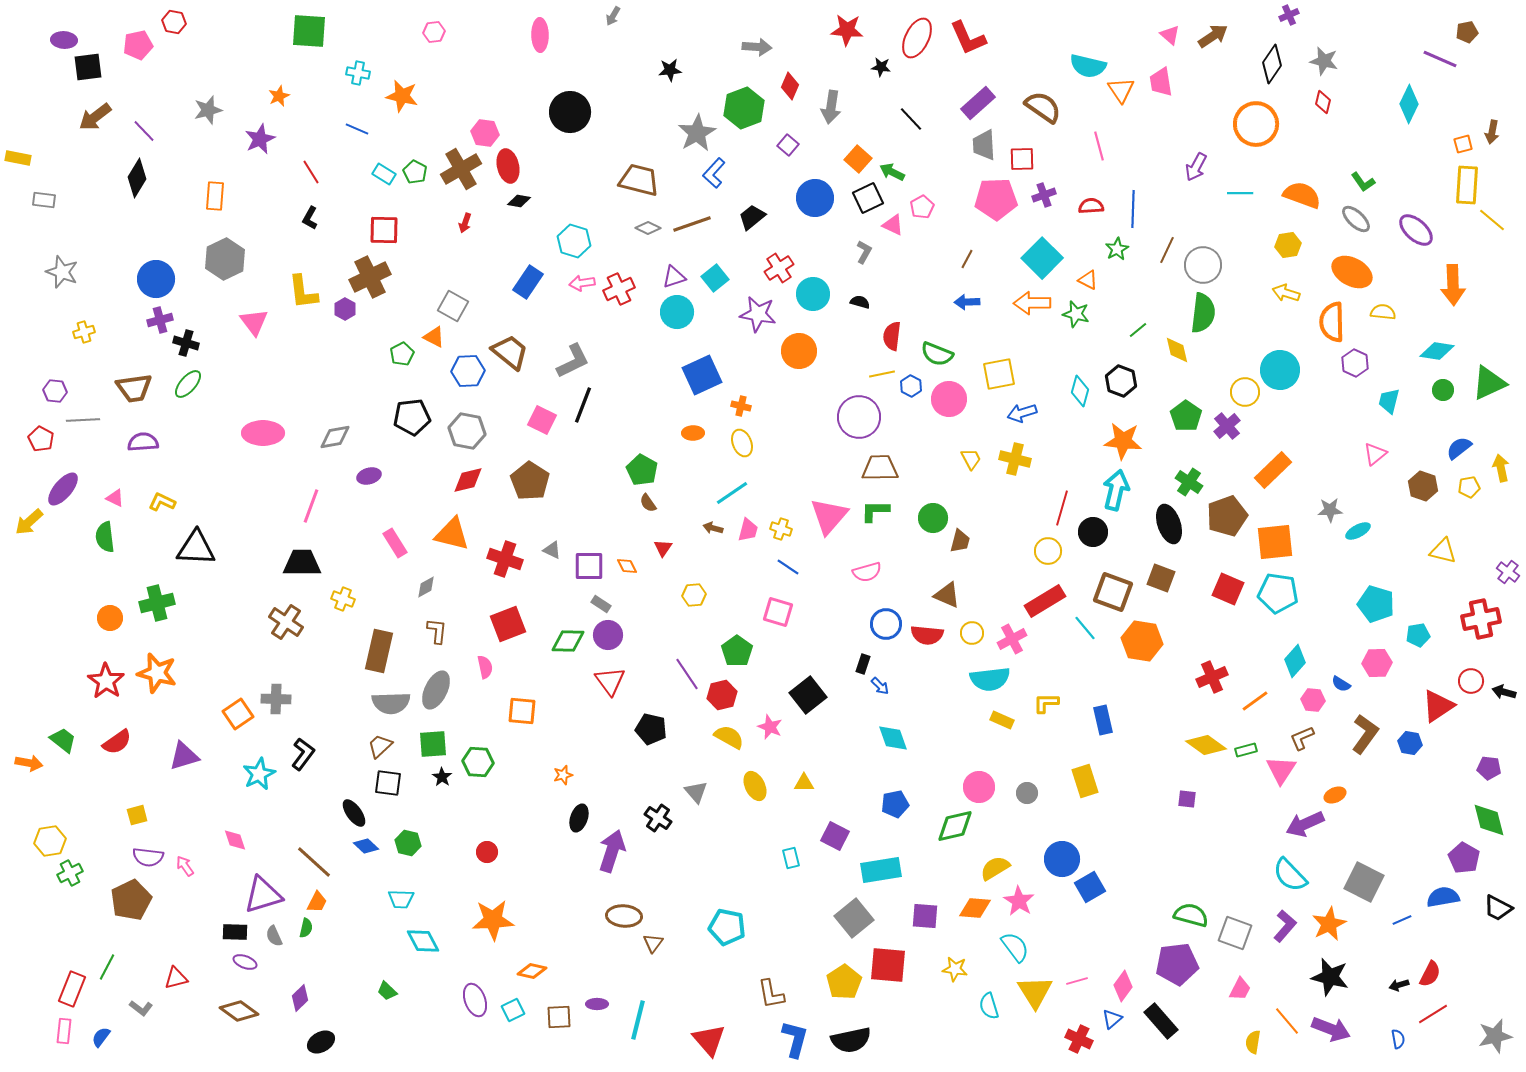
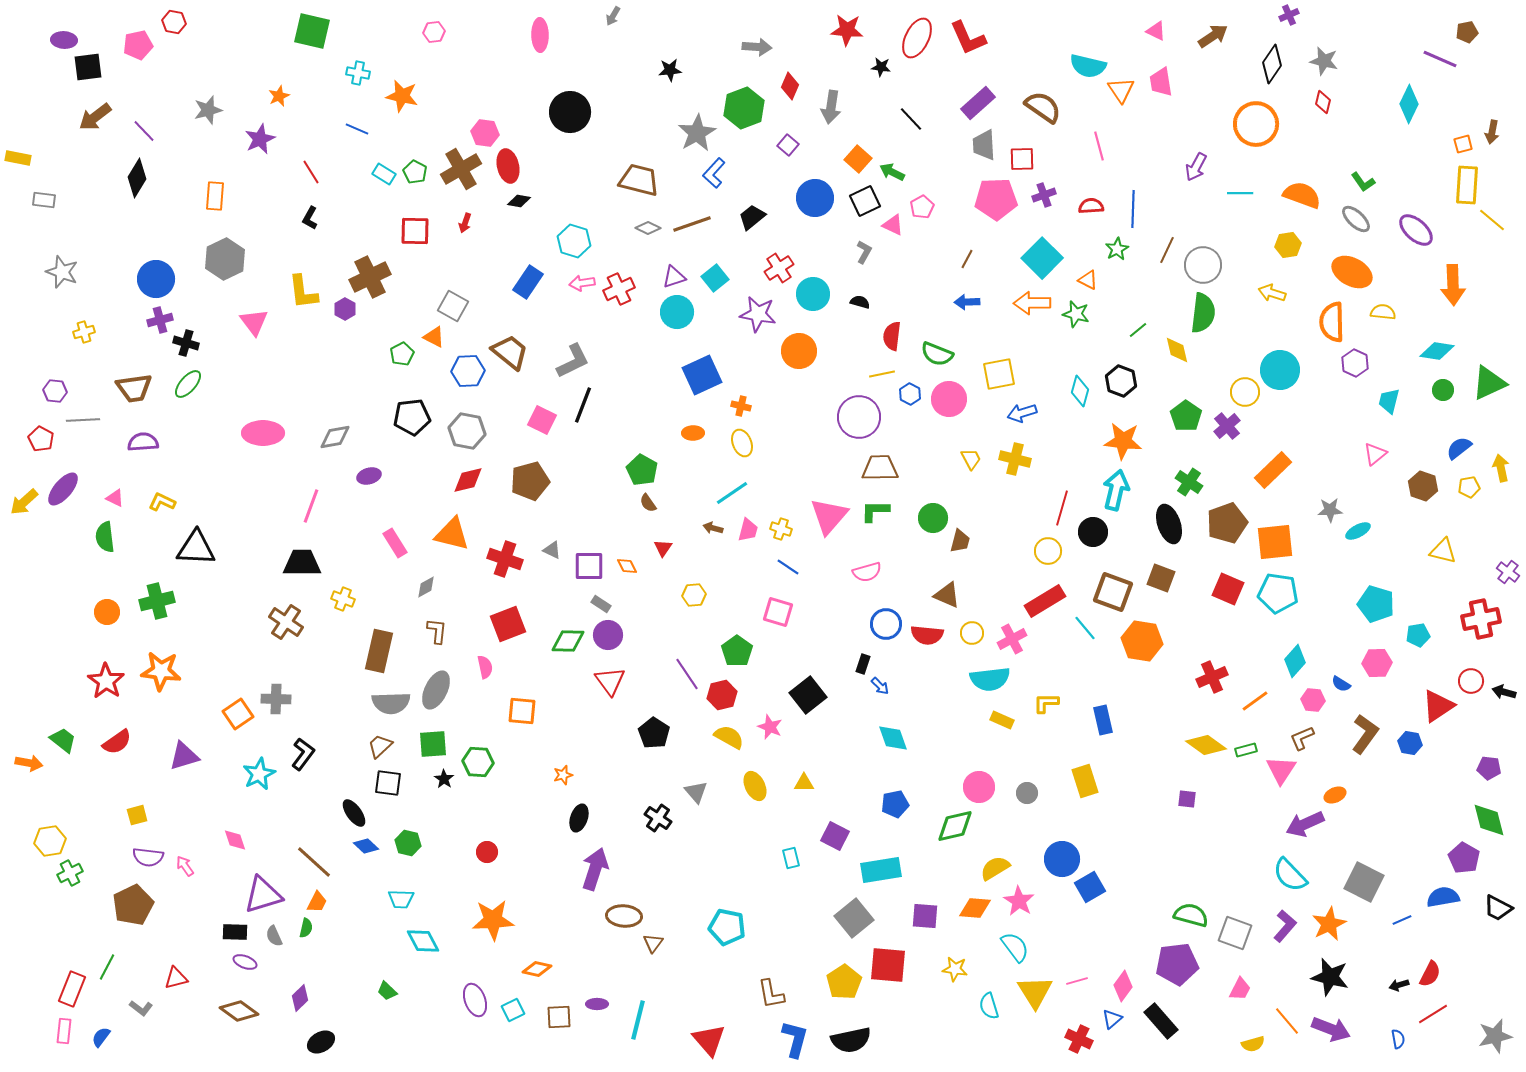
green square at (309, 31): moved 3 px right; rotated 9 degrees clockwise
pink triangle at (1170, 35): moved 14 px left, 4 px up; rotated 15 degrees counterclockwise
black square at (868, 198): moved 3 px left, 3 px down
red square at (384, 230): moved 31 px right, 1 px down
yellow arrow at (1286, 293): moved 14 px left
blue hexagon at (911, 386): moved 1 px left, 8 px down
brown pentagon at (530, 481): rotated 24 degrees clockwise
brown pentagon at (1227, 516): moved 7 px down
yellow arrow at (29, 522): moved 5 px left, 20 px up
green cross at (157, 603): moved 2 px up
orange circle at (110, 618): moved 3 px left, 6 px up
orange star at (157, 673): moved 4 px right, 2 px up; rotated 9 degrees counterclockwise
black pentagon at (651, 729): moved 3 px right, 4 px down; rotated 20 degrees clockwise
black star at (442, 777): moved 2 px right, 2 px down
purple arrow at (612, 851): moved 17 px left, 18 px down
brown pentagon at (131, 900): moved 2 px right, 5 px down
orange diamond at (532, 971): moved 5 px right, 2 px up
yellow semicircle at (1253, 1042): moved 2 px down; rotated 115 degrees counterclockwise
